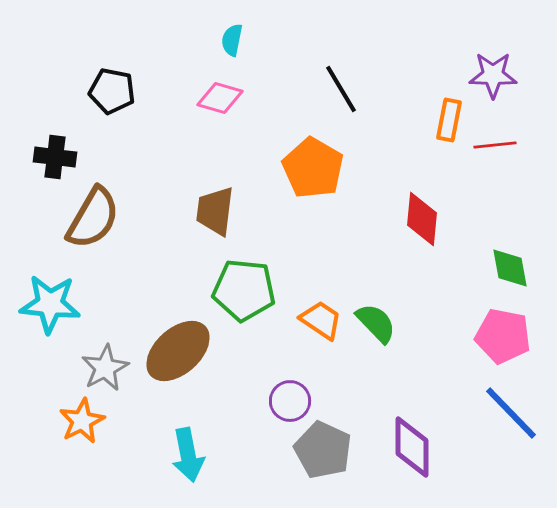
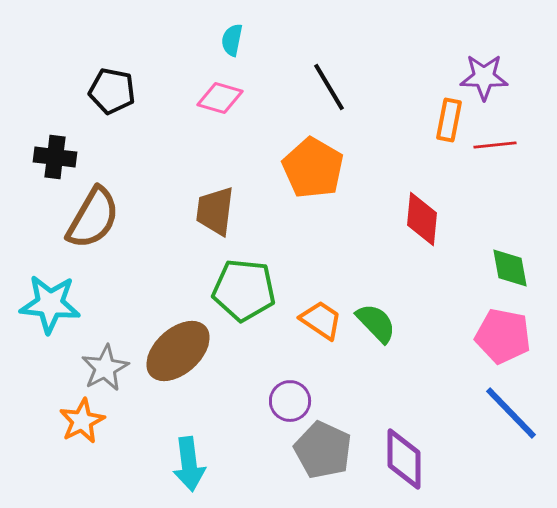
purple star: moved 9 px left, 2 px down
black line: moved 12 px left, 2 px up
purple diamond: moved 8 px left, 12 px down
cyan arrow: moved 1 px right, 9 px down; rotated 4 degrees clockwise
